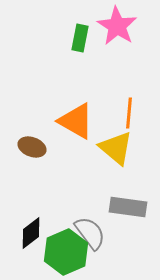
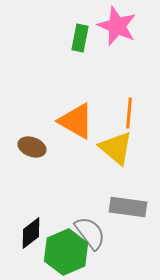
pink star: rotated 9 degrees counterclockwise
